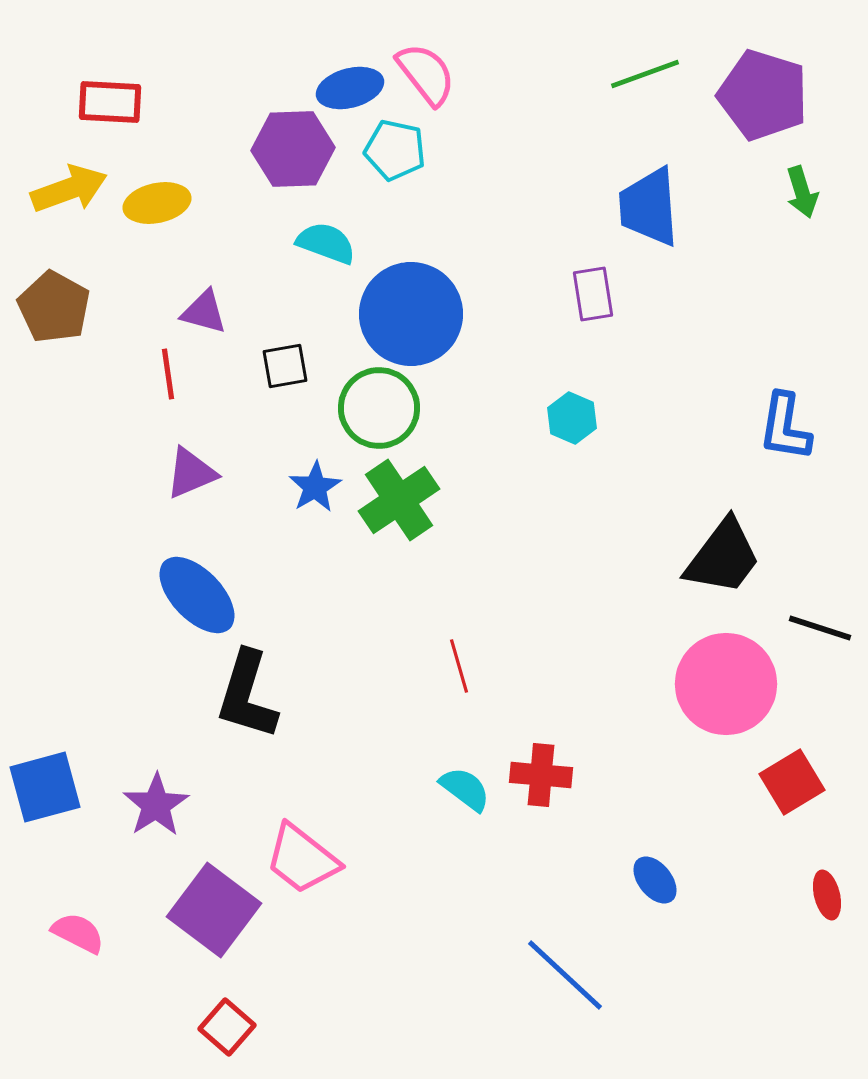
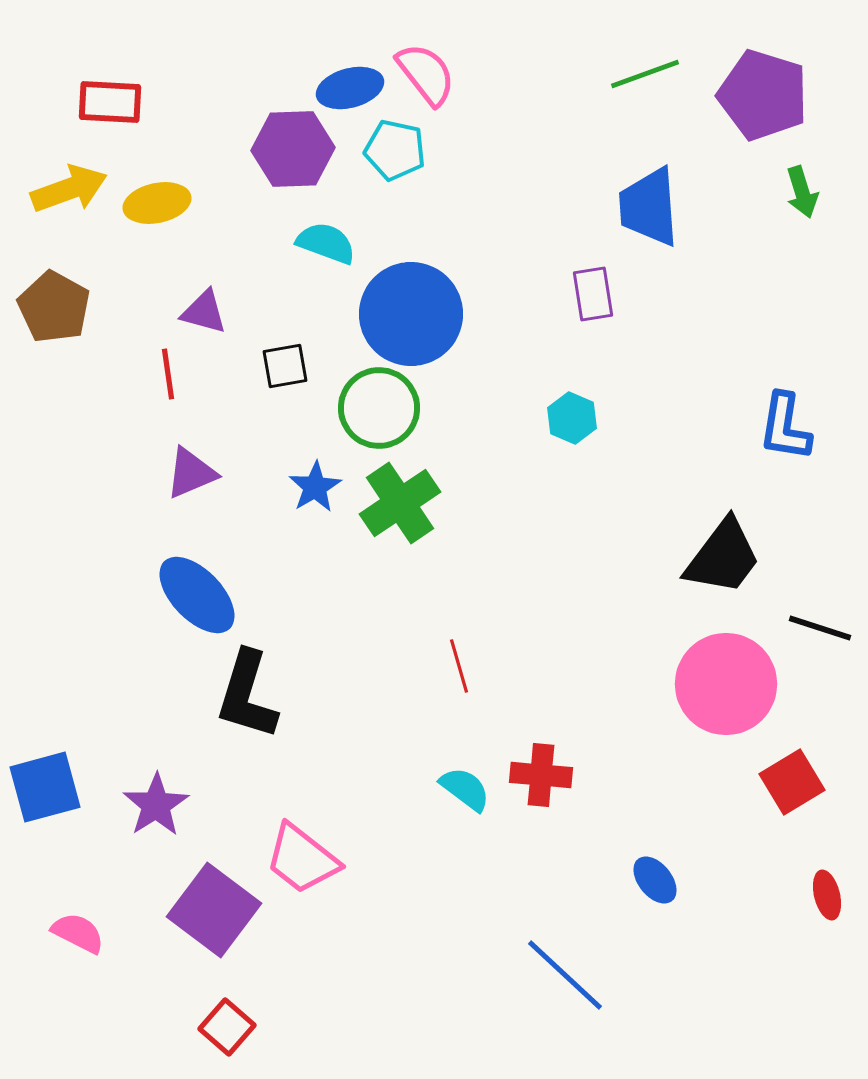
green cross at (399, 500): moved 1 px right, 3 px down
